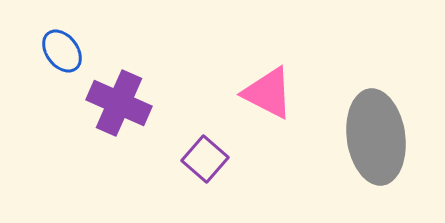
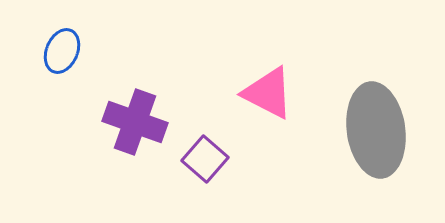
blue ellipse: rotated 60 degrees clockwise
purple cross: moved 16 px right, 19 px down; rotated 4 degrees counterclockwise
gray ellipse: moved 7 px up
